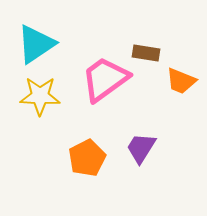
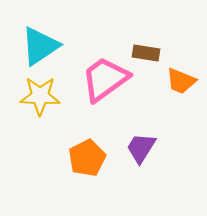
cyan triangle: moved 4 px right, 2 px down
